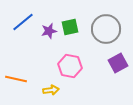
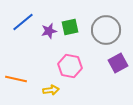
gray circle: moved 1 px down
